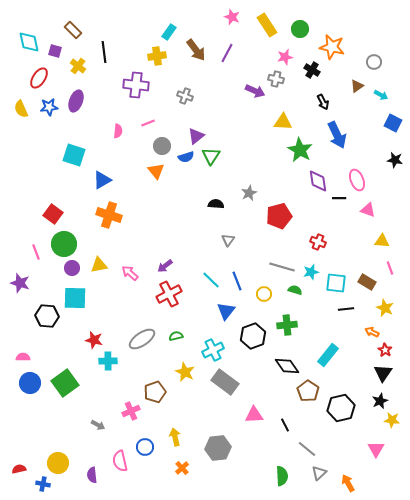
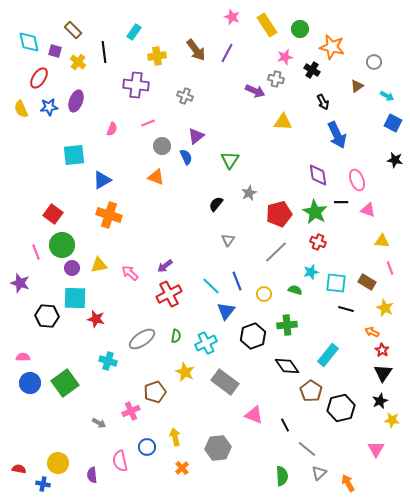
cyan rectangle at (169, 32): moved 35 px left
yellow cross at (78, 66): moved 4 px up
cyan arrow at (381, 95): moved 6 px right, 1 px down
pink semicircle at (118, 131): moved 6 px left, 2 px up; rotated 16 degrees clockwise
green star at (300, 150): moved 15 px right, 62 px down
cyan square at (74, 155): rotated 25 degrees counterclockwise
green triangle at (211, 156): moved 19 px right, 4 px down
blue semicircle at (186, 157): rotated 98 degrees counterclockwise
orange triangle at (156, 171): moved 6 px down; rotated 30 degrees counterclockwise
purple diamond at (318, 181): moved 6 px up
black line at (339, 198): moved 2 px right, 4 px down
black semicircle at (216, 204): rotated 56 degrees counterclockwise
red pentagon at (279, 216): moved 2 px up
green circle at (64, 244): moved 2 px left, 1 px down
gray line at (282, 267): moved 6 px left, 15 px up; rotated 60 degrees counterclockwise
cyan line at (211, 280): moved 6 px down
black line at (346, 309): rotated 21 degrees clockwise
green semicircle at (176, 336): rotated 112 degrees clockwise
red star at (94, 340): moved 2 px right, 21 px up
cyan cross at (213, 350): moved 7 px left, 7 px up
red star at (385, 350): moved 3 px left
cyan cross at (108, 361): rotated 18 degrees clockwise
brown pentagon at (308, 391): moved 3 px right
pink triangle at (254, 415): rotated 24 degrees clockwise
gray arrow at (98, 425): moved 1 px right, 2 px up
blue circle at (145, 447): moved 2 px right
red semicircle at (19, 469): rotated 24 degrees clockwise
